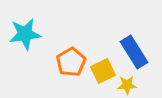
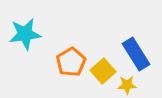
blue rectangle: moved 2 px right, 2 px down
yellow square: rotated 15 degrees counterclockwise
